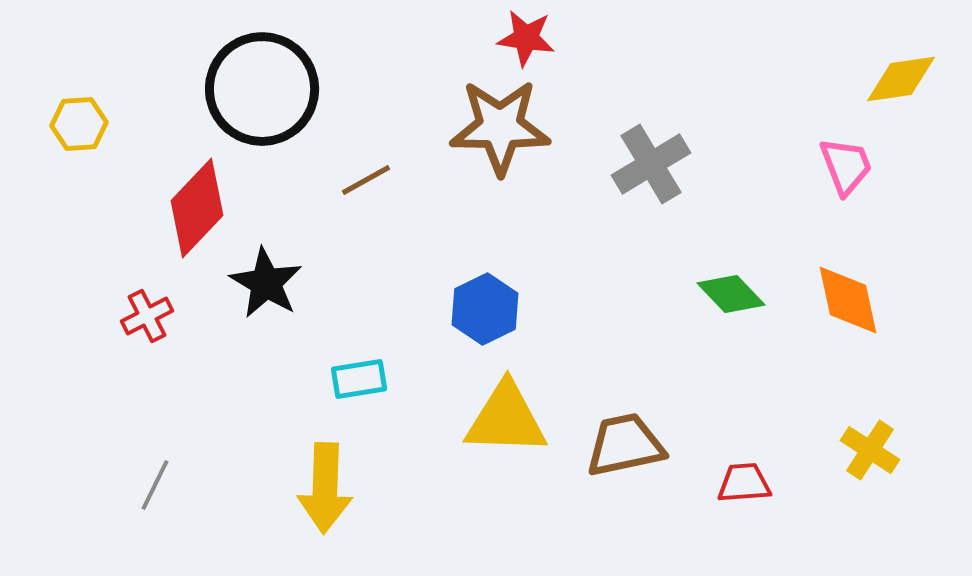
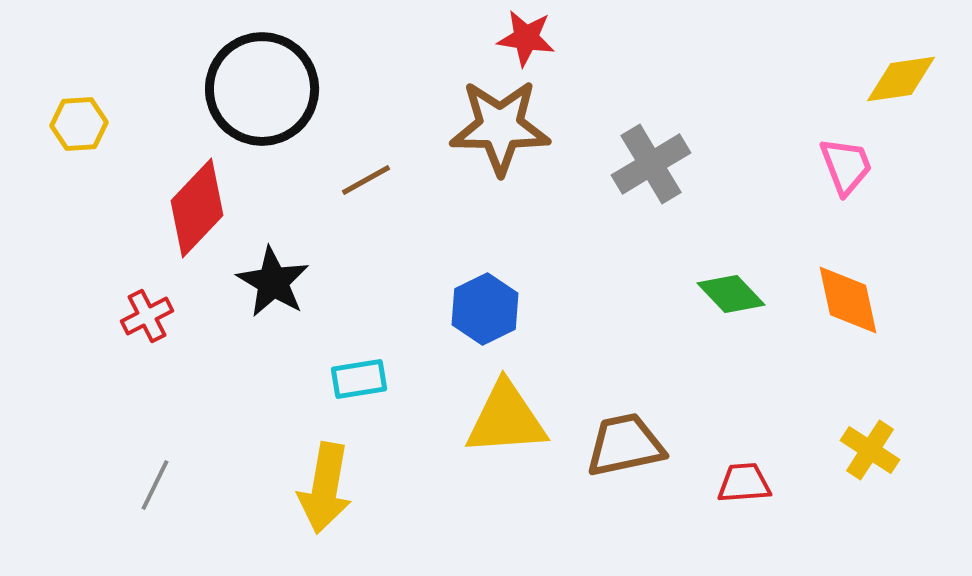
black star: moved 7 px right, 1 px up
yellow triangle: rotated 6 degrees counterclockwise
yellow arrow: rotated 8 degrees clockwise
